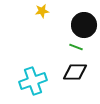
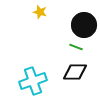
yellow star: moved 2 px left, 1 px down; rotated 24 degrees clockwise
